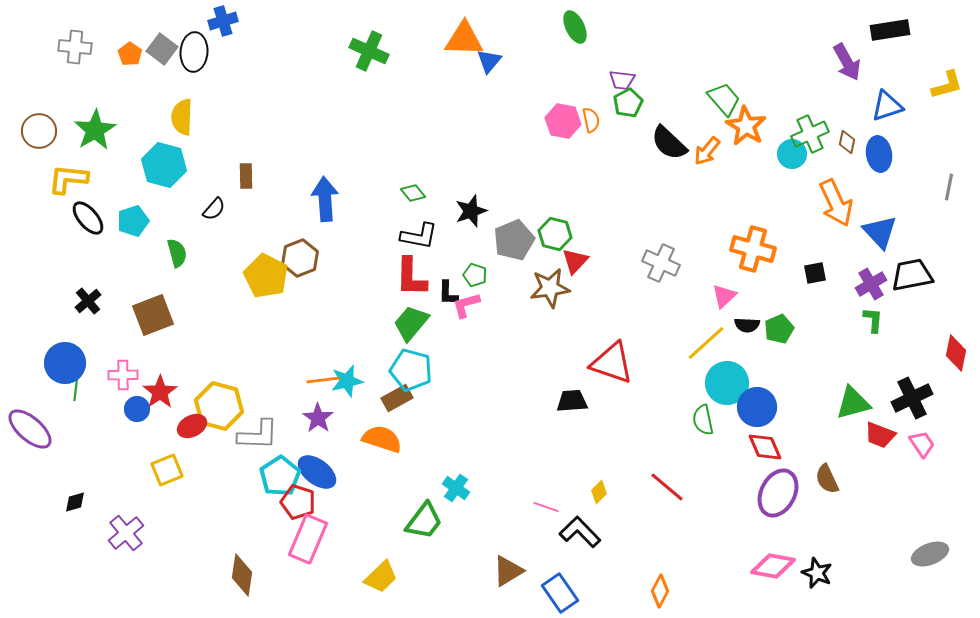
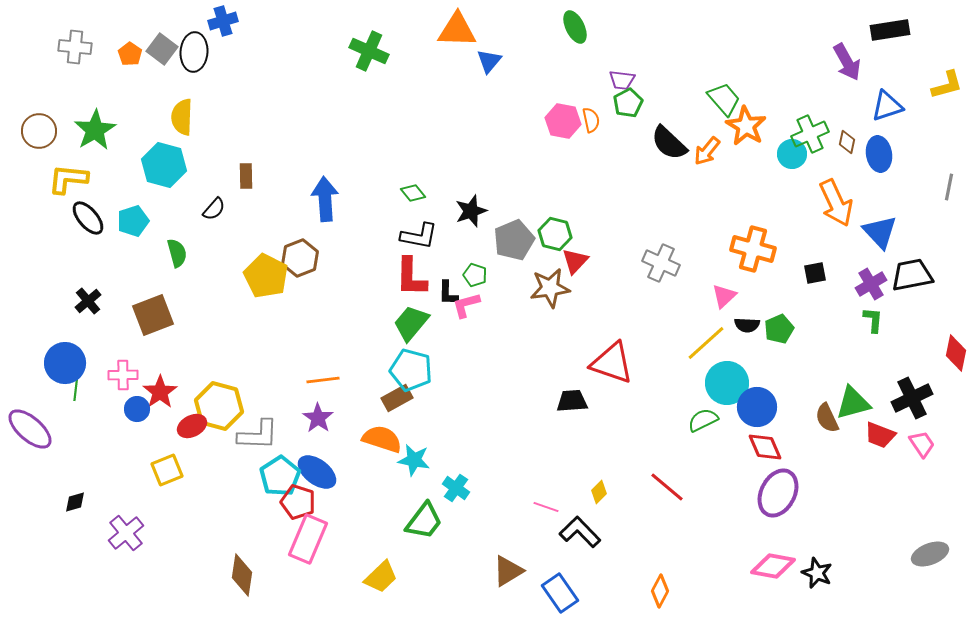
orange triangle at (464, 39): moved 7 px left, 9 px up
cyan star at (347, 381): moved 67 px right, 79 px down; rotated 24 degrees clockwise
green semicircle at (703, 420): rotated 76 degrees clockwise
brown semicircle at (827, 479): moved 61 px up
